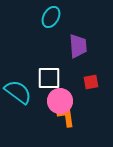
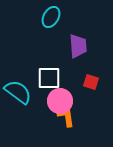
red square: rotated 28 degrees clockwise
